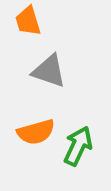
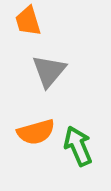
gray triangle: rotated 51 degrees clockwise
green arrow: rotated 48 degrees counterclockwise
